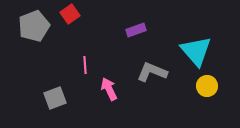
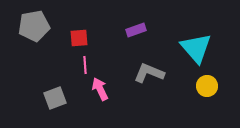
red square: moved 9 px right, 24 px down; rotated 30 degrees clockwise
gray pentagon: rotated 12 degrees clockwise
cyan triangle: moved 3 px up
gray L-shape: moved 3 px left, 1 px down
pink arrow: moved 9 px left
